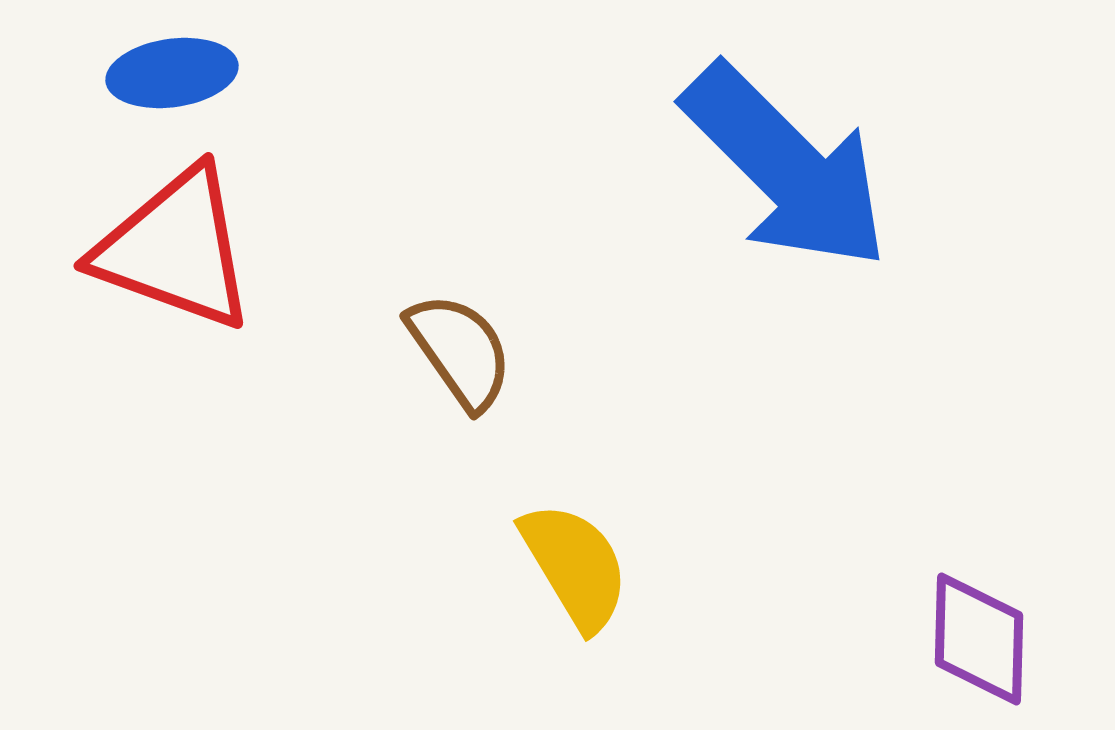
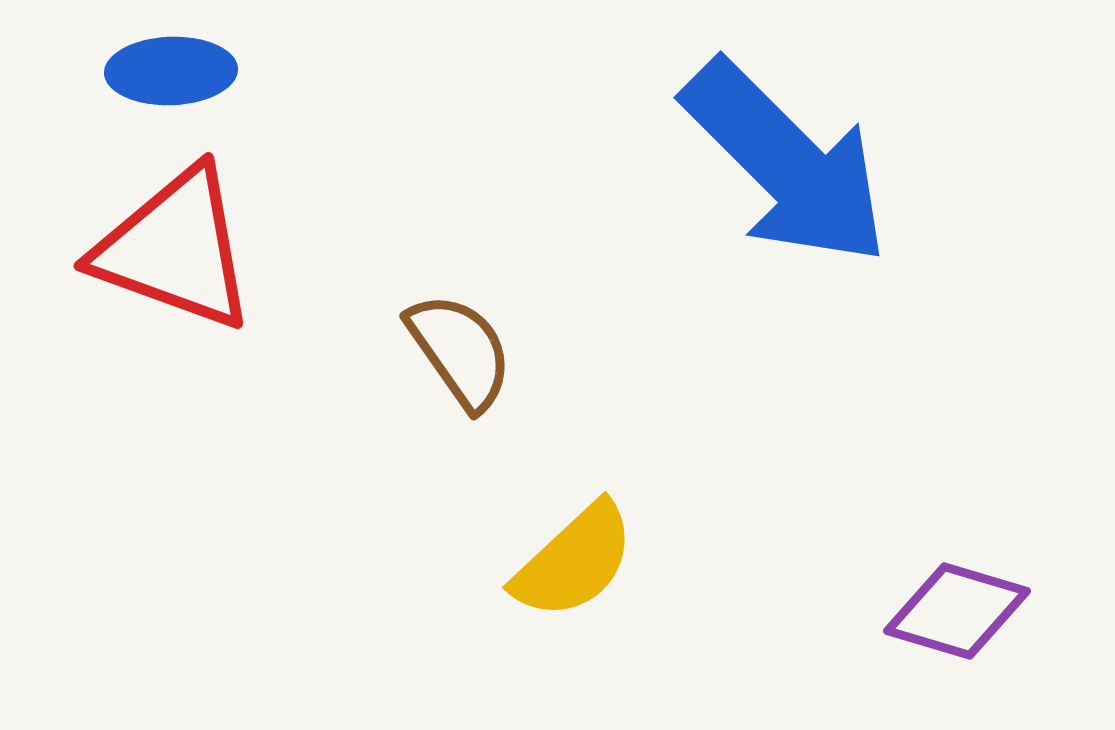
blue ellipse: moved 1 px left, 2 px up; rotated 6 degrees clockwise
blue arrow: moved 4 px up
yellow semicircle: moved 1 px left, 5 px up; rotated 78 degrees clockwise
purple diamond: moved 22 px left, 28 px up; rotated 75 degrees counterclockwise
